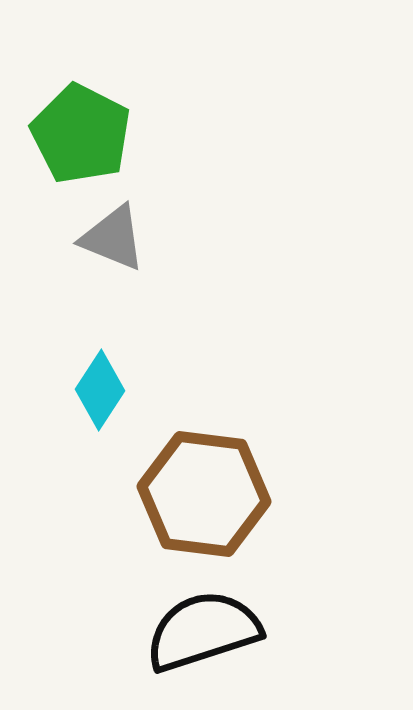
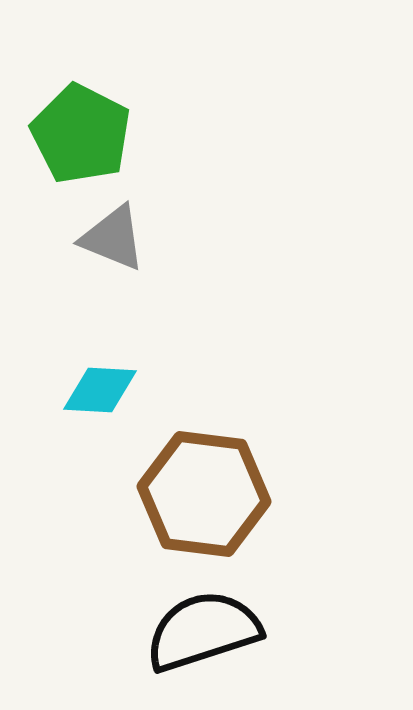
cyan diamond: rotated 60 degrees clockwise
